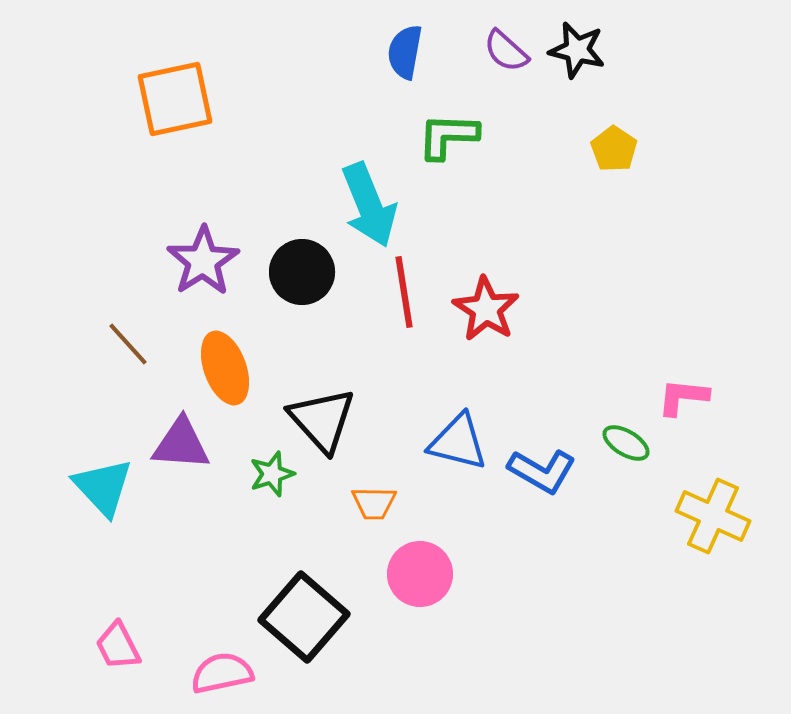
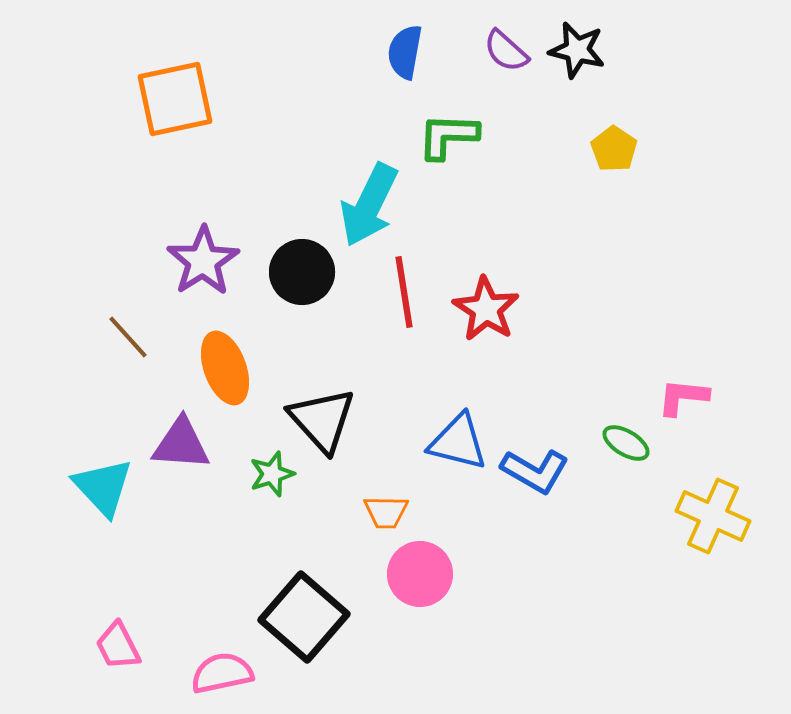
cyan arrow: rotated 48 degrees clockwise
brown line: moved 7 px up
blue L-shape: moved 7 px left
orange trapezoid: moved 12 px right, 9 px down
